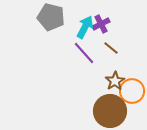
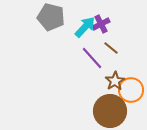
cyan arrow: rotated 15 degrees clockwise
purple line: moved 8 px right, 5 px down
orange circle: moved 1 px left, 1 px up
